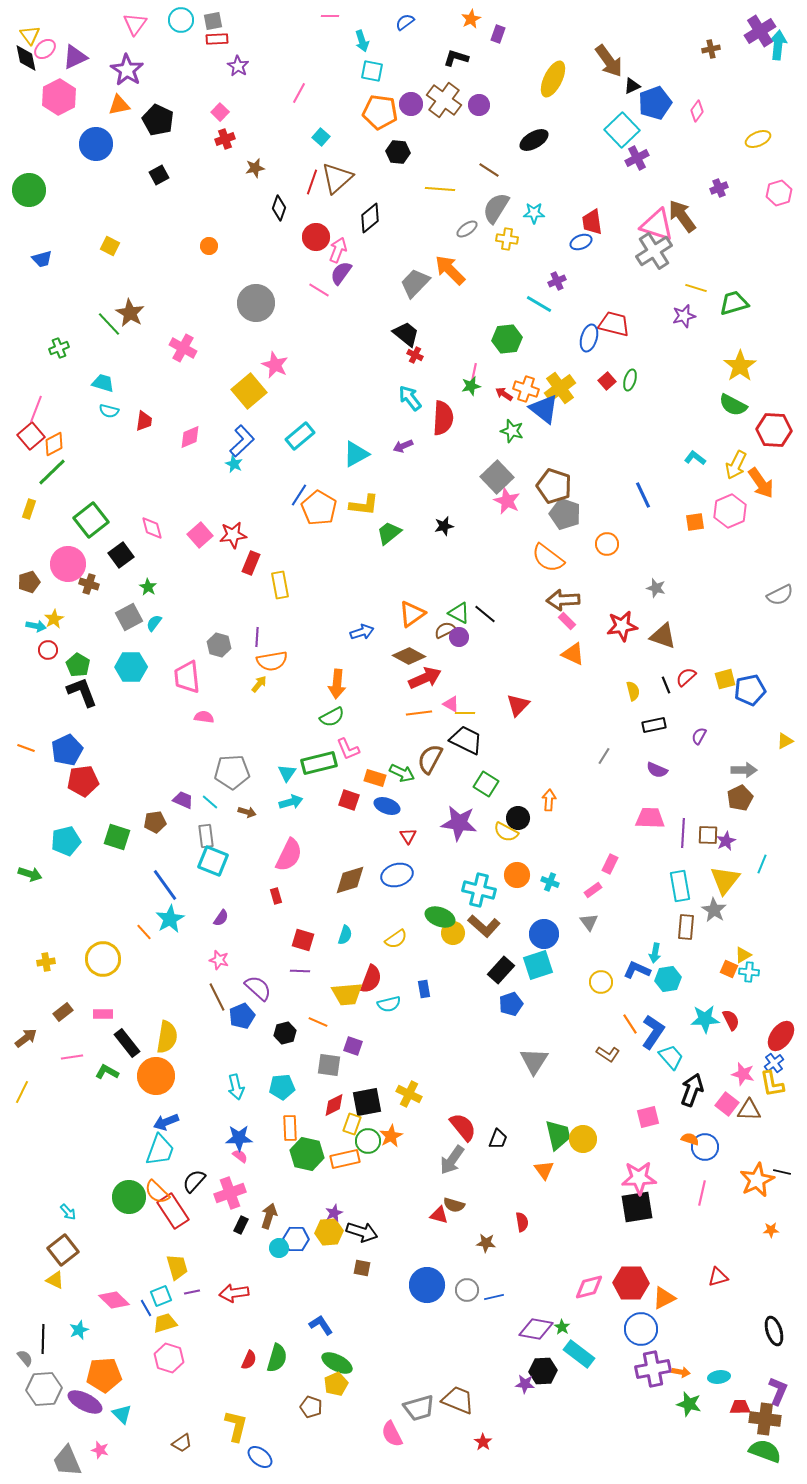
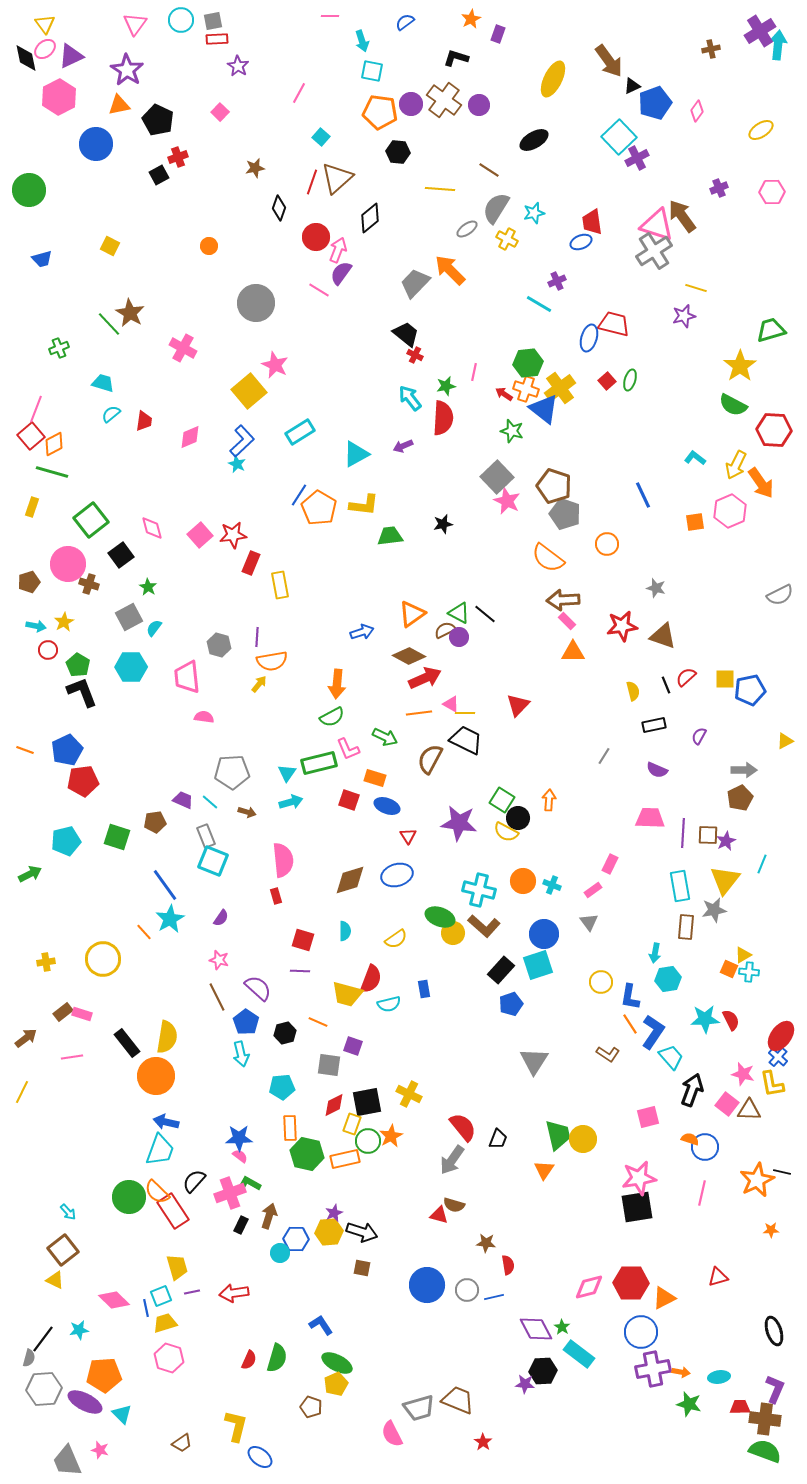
yellow triangle at (30, 35): moved 15 px right, 11 px up
purple triangle at (75, 57): moved 4 px left, 1 px up
cyan square at (622, 130): moved 3 px left, 7 px down
red cross at (225, 139): moved 47 px left, 18 px down
yellow ellipse at (758, 139): moved 3 px right, 9 px up; rotated 10 degrees counterclockwise
pink hexagon at (779, 193): moved 7 px left, 1 px up; rotated 15 degrees clockwise
cyan star at (534, 213): rotated 15 degrees counterclockwise
yellow cross at (507, 239): rotated 20 degrees clockwise
green trapezoid at (734, 303): moved 37 px right, 27 px down
green hexagon at (507, 339): moved 21 px right, 24 px down
green star at (471, 386): moved 25 px left
cyan semicircle at (109, 411): moved 2 px right, 3 px down; rotated 126 degrees clockwise
cyan rectangle at (300, 436): moved 4 px up; rotated 8 degrees clockwise
cyan star at (234, 464): moved 3 px right
green line at (52, 472): rotated 60 degrees clockwise
yellow rectangle at (29, 509): moved 3 px right, 2 px up
black star at (444, 526): moved 1 px left, 2 px up
green trapezoid at (389, 533): moved 1 px right, 3 px down; rotated 32 degrees clockwise
yellow star at (54, 619): moved 10 px right, 3 px down
cyan semicircle at (154, 623): moved 5 px down
orange triangle at (573, 654): moved 2 px up; rotated 25 degrees counterclockwise
yellow square at (725, 679): rotated 15 degrees clockwise
orange line at (26, 748): moved 1 px left, 2 px down
green arrow at (402, 773): moved 17 px left, 36 px up
green square at (486, 784): moved 16 px right, 16 px down
gray rectangle at (206, 836): rotated 15 degrees counterclockwise
pink semicircle at (289, 855): moved 6 px left, 5 px down; rotated 32 degrees counterclockwise
green arrow at (30, 874): rotated 45 degrees counterclockwise
orange circle at (517, 875): moved 6 px right, 6 px down
cyan cross at (550, 882): moved 2 px right, 3 px down
gray star at (714, 910): rotated 30 degrees clockwise
cyan semicircle at (345, 935): moved 4 px up; rotated 18 degrees counterclockwise
blue L-shape at (637, 970): moved 7 px left, 27 px down; rotated 104 degrees counterclockwise
yellow trapezoid at (347, 994): rotated 20 degrees clockwise
pink rectangle at (103, 1014): moved 21 px left; rotated 18 degrees clockwise
blue pentagon at (242, 1016): moved 4 px right, 6 px down; rotated 15 degrees counterclockwise
blue cross at (774, 1063): moved 4 px right, 6 px up; rotated 12 degrees counterclockwise
green L-shape at (107, 1072): moved 142 px right, 112 px down
cyan arrow at (236, 1087): moved 5 px right, 33 px up
blue arrow at (166, 1122): rotated 35 degrees clockwise
orange triangle at (544, 1170): rotated 10 degrees clockwise
pink star at (639, 1178): rotated 8 degrees counterclockwise
red semicircle at (522, 1222): moved 14 px left, 43 px down
cyan circle at (279, 1248): moved 1 px right, 5 px down
blue line at (146, 1308): rotated 18 degrees clockwise
purple diamond at (536, 1329): rotated 52 degrees clockwise
blue circle at (641, 1329): moved 3 px down
cyan star at (79, 1330): rotated 12 degrees clockwise
black line at (43, 1339): rotated 36 degrees clockwise
gray semicircle at (25, 1358): moved 4 px right; rotated 54 degrees clockwise
purple L-shape at (778, 1391): moved 3 px left, 2 px up
